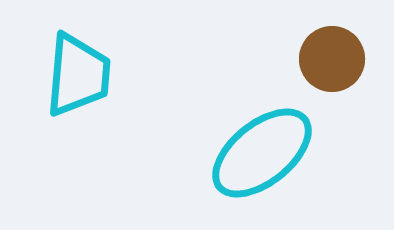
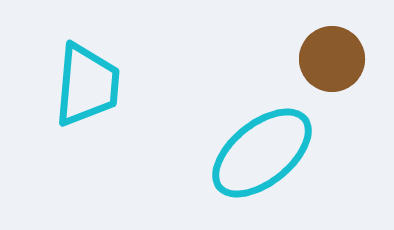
cyan trapezoid: moved 9 px right, 10 px down
